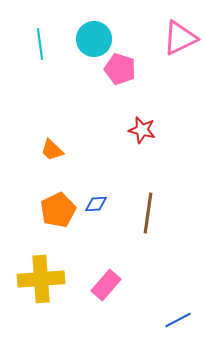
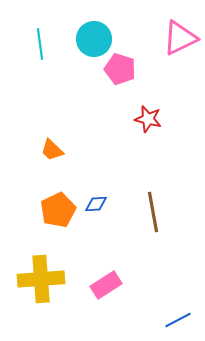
red star: moved 6 px right, 11 px up
brown line: moved 5 px right, 1 px up; rotated 18 degrees counterclockwise
pink rectangle: rotated 16 degrees clockwise
